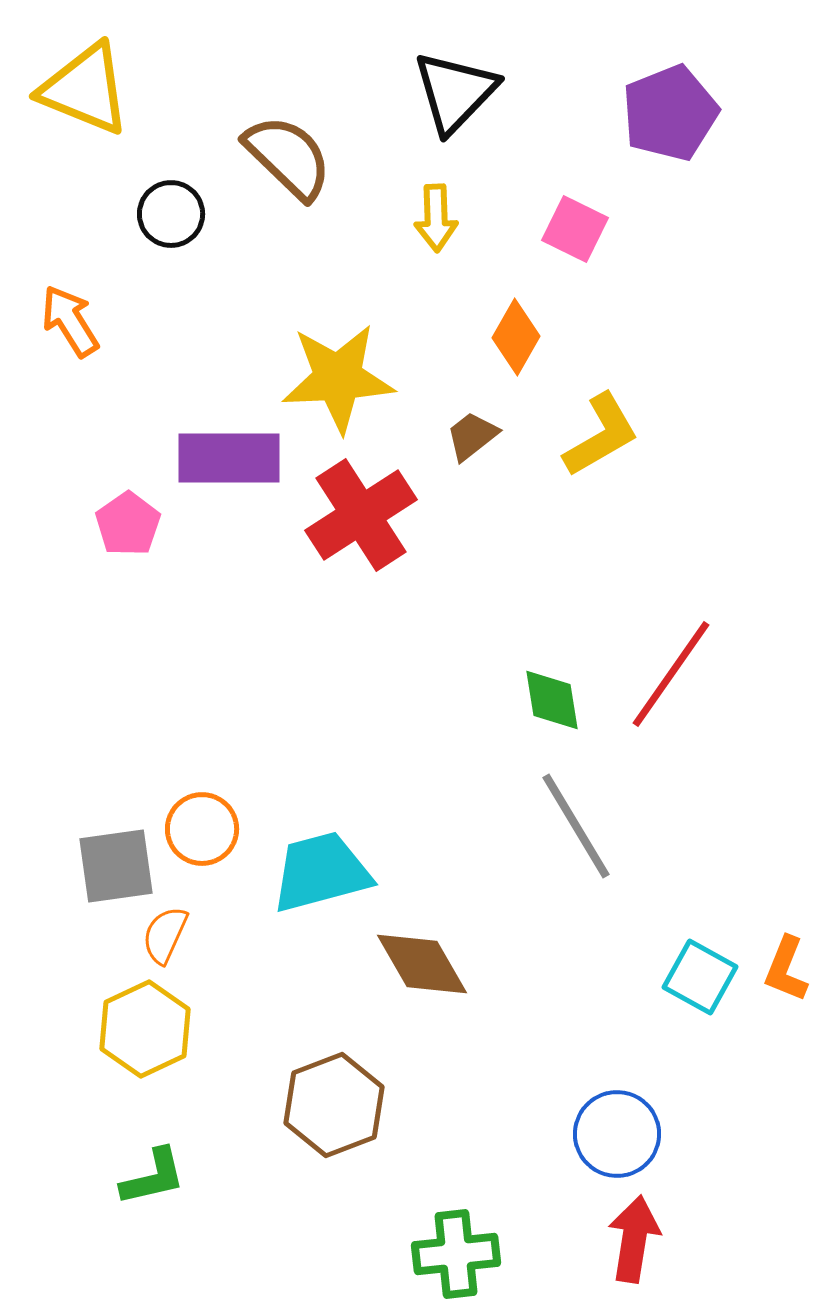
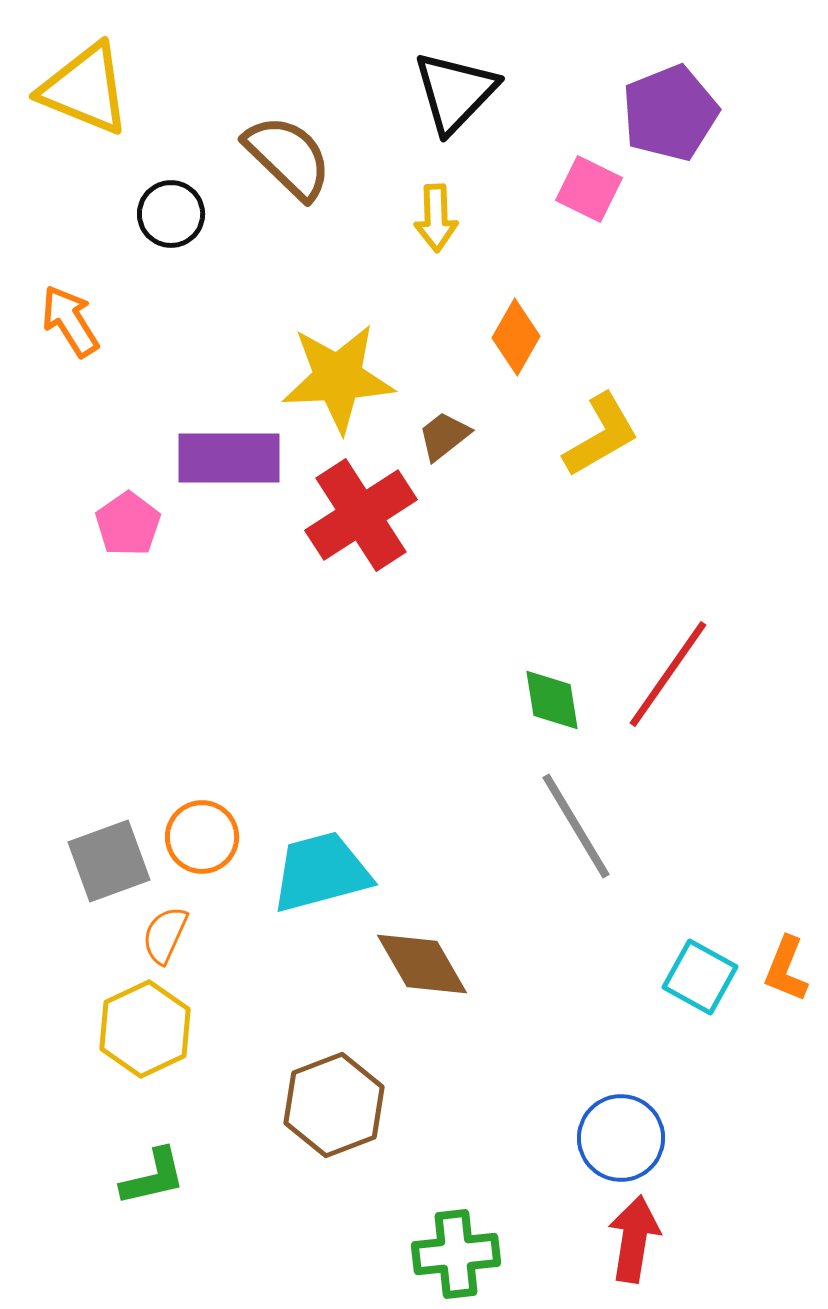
pink square: moved 14 px right, 40 px up
brown trapezoid: moved 28 px left
red line: moved 3 px left
orange circle: moved 8 px down
gray square: moved 7 px left, 5 px up; rotated 12 degrees counterclockwise
blue circle: moved 4 px right, 4 px down
